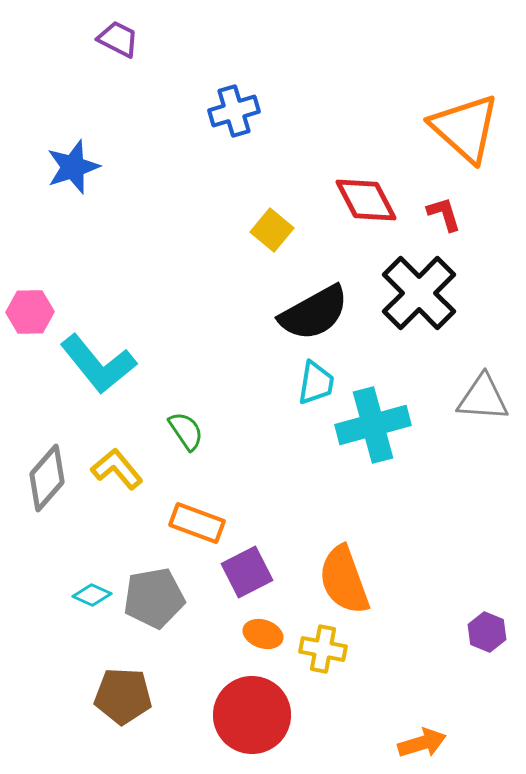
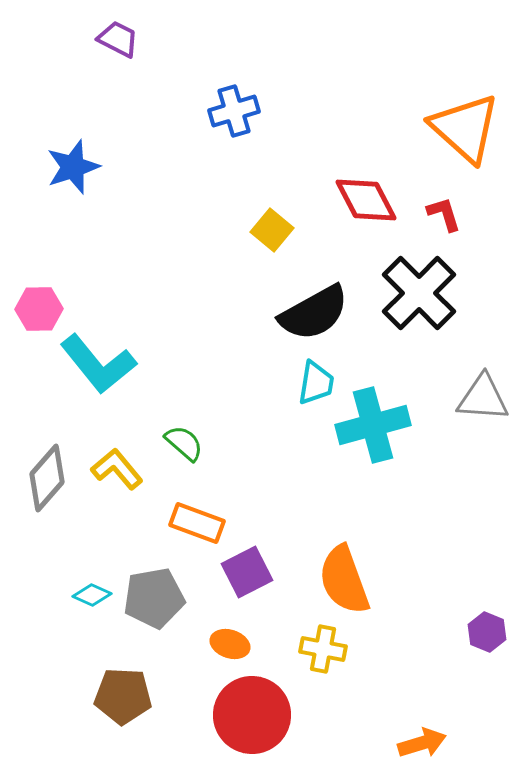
pink hexagon: moved 9 px right, 3 px up
green semicircle: moved 2 px left, 12 px down; rotated 15 degrees counterclockwise
orange ellipse: moved 33 px left, 10 px down
